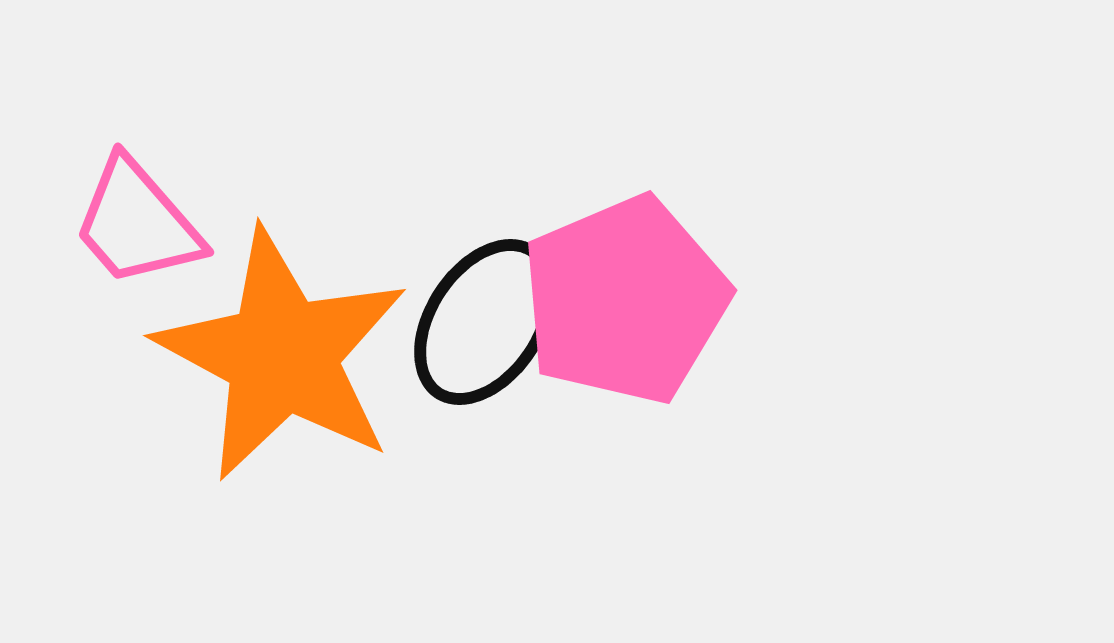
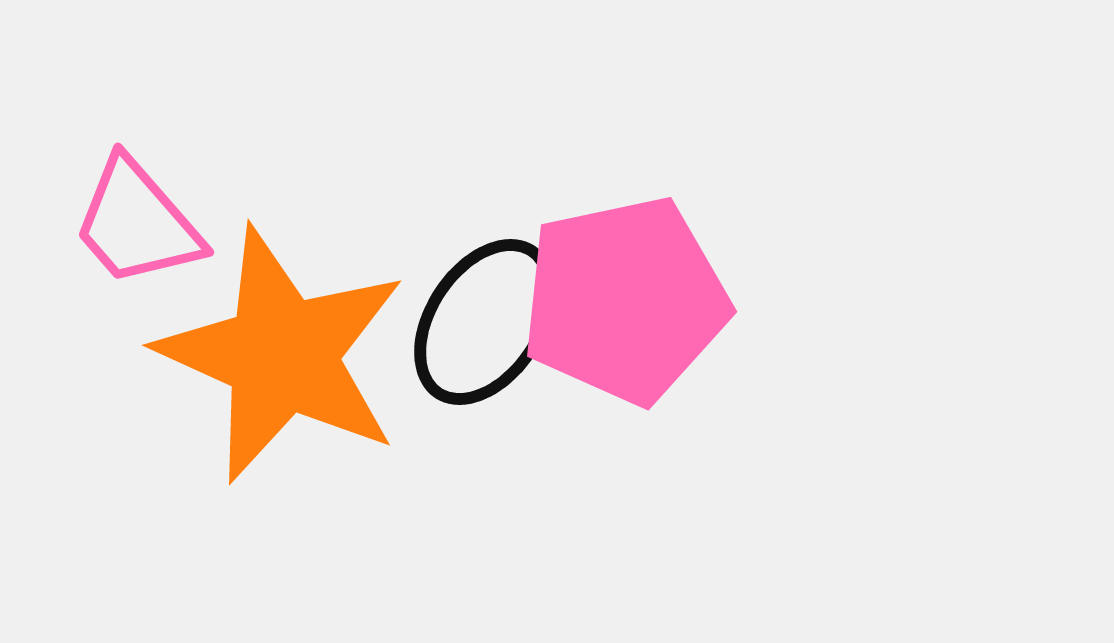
pink pentagon: rotated 11 degrees clockwise
orange star: rotated 4 degrees counterclockwise
